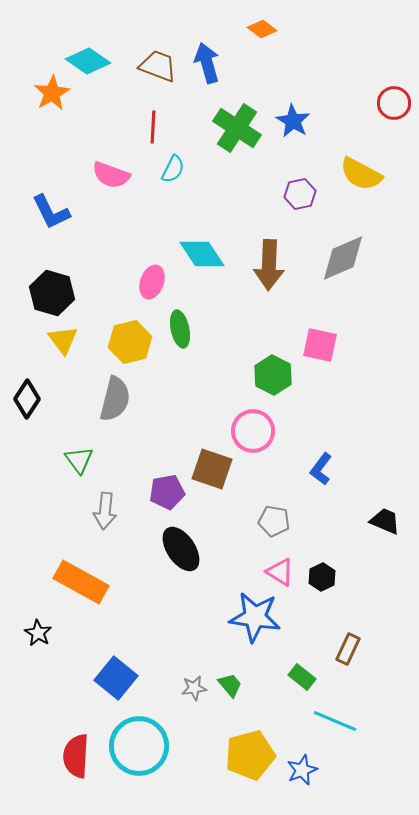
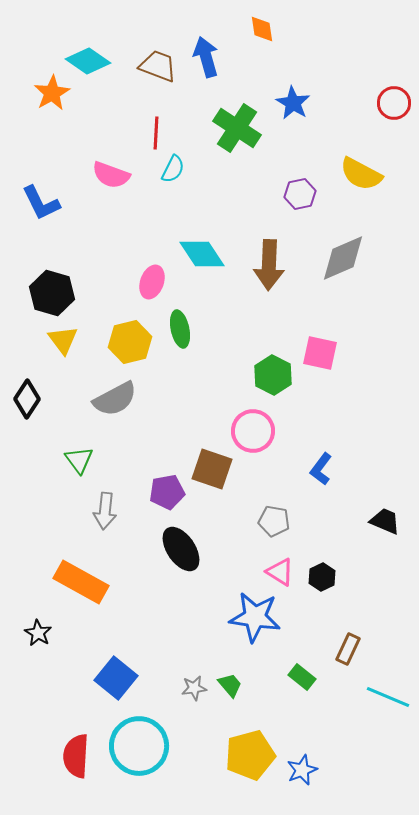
orange diamond at (262, 29): rotated 44 degrees clockwise
blue arrow at (207, 63): moved 1 px left, 6 px up
blue star at (293, 121): moved 18 px up
red line at (153, 127): moved 3 px right, 6 px down
blue L-shape at (51, 212): moved 10 px left, 9 px up
pink square at (320, 345): moved 8 px down
gray semicircle at (115, 399): rotated 48 degrees clockwise
cyan line at (335, 721): moved 53 px right, 24 px up
